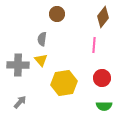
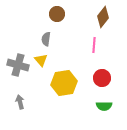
gray semicircle: moved 4 px right
gray cross: rotated 15 degrees clockwise
gray arrow: rotated 56 degrees counterclockwise
